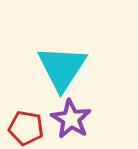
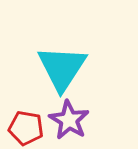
purple star: moved 2 px left, 1 px down
